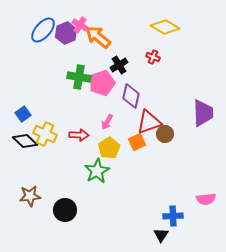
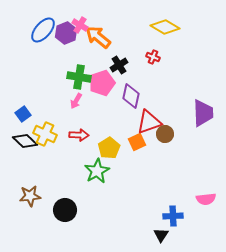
pink arrow: moved 31 px left, 21 px up
